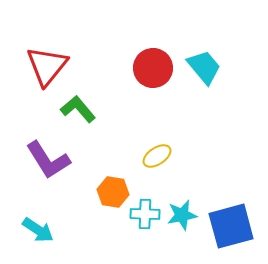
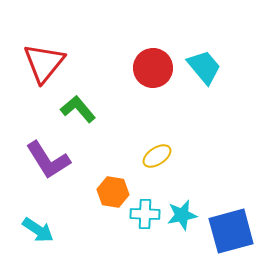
red triangle: moved 3 px left, 3 px up
blue square: moved 5 px down
